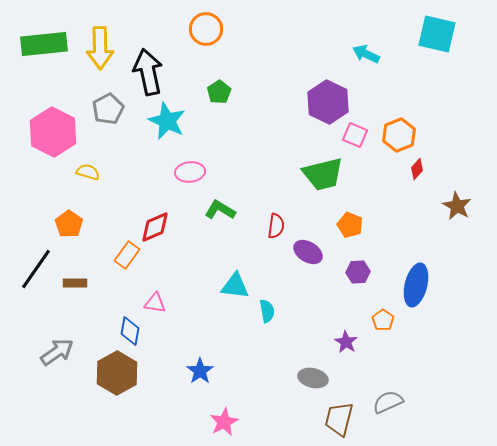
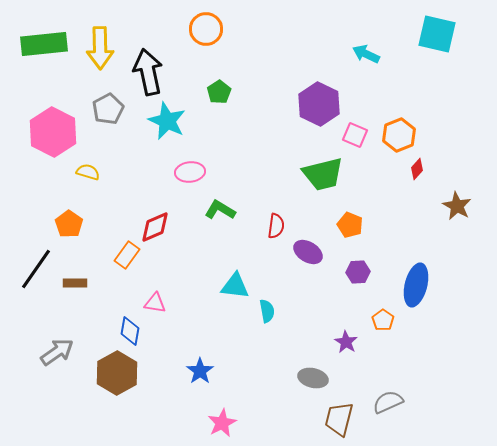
purple hexagon at (328, 102): moved 9 px left, 2 px down
pink star at (224, 422): moved 2 px left, 1 px down
